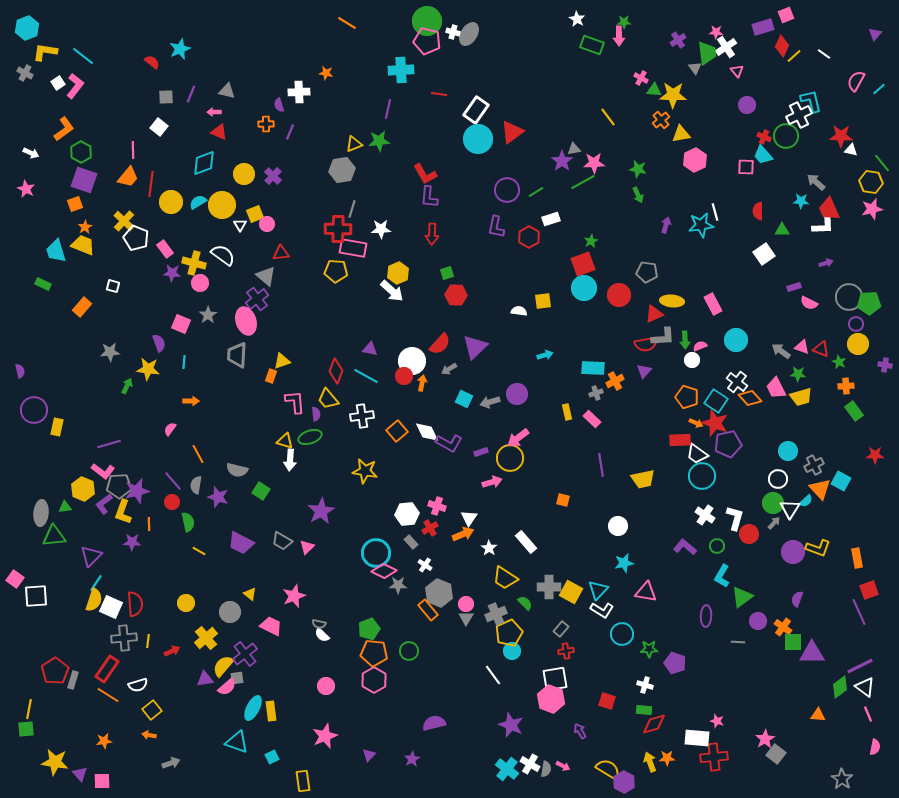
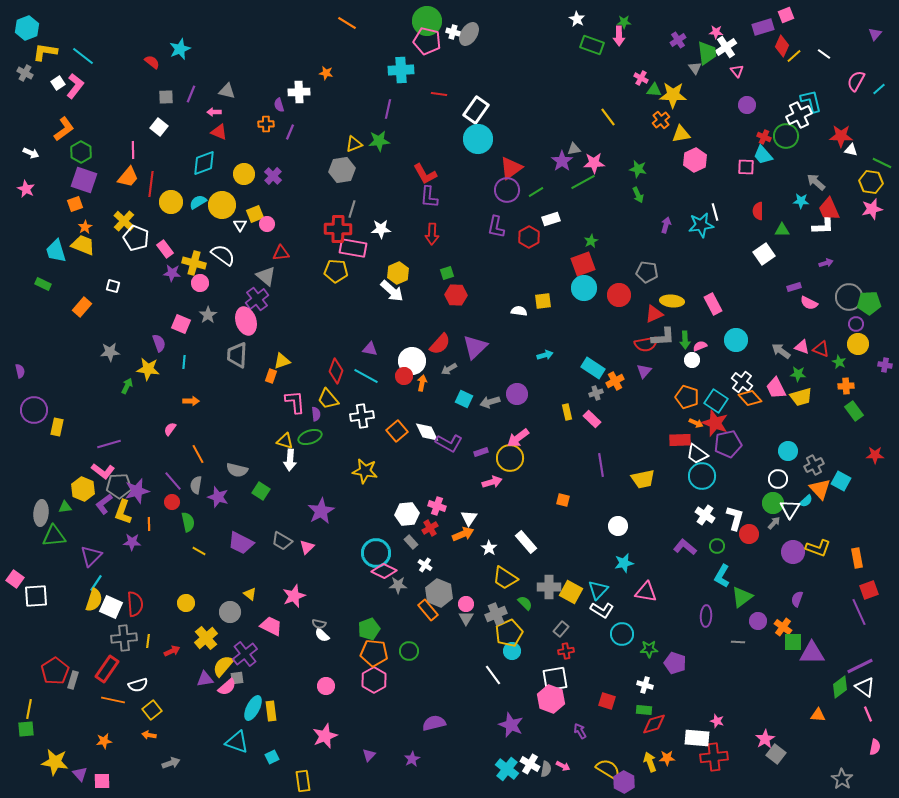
red triangle at (512, 132): moved 1 px left, 36 px down
green line at (882, 163): rotated 24 degrees counterclockwise
cyan rectangle at (593, 368): rotated 30 degrees clockwise
white cross at (737, 382): moved 5 px right
orange line at (108, 695): moved 5 px right, 5 px down; rotated 20 degrees counterclockwise
